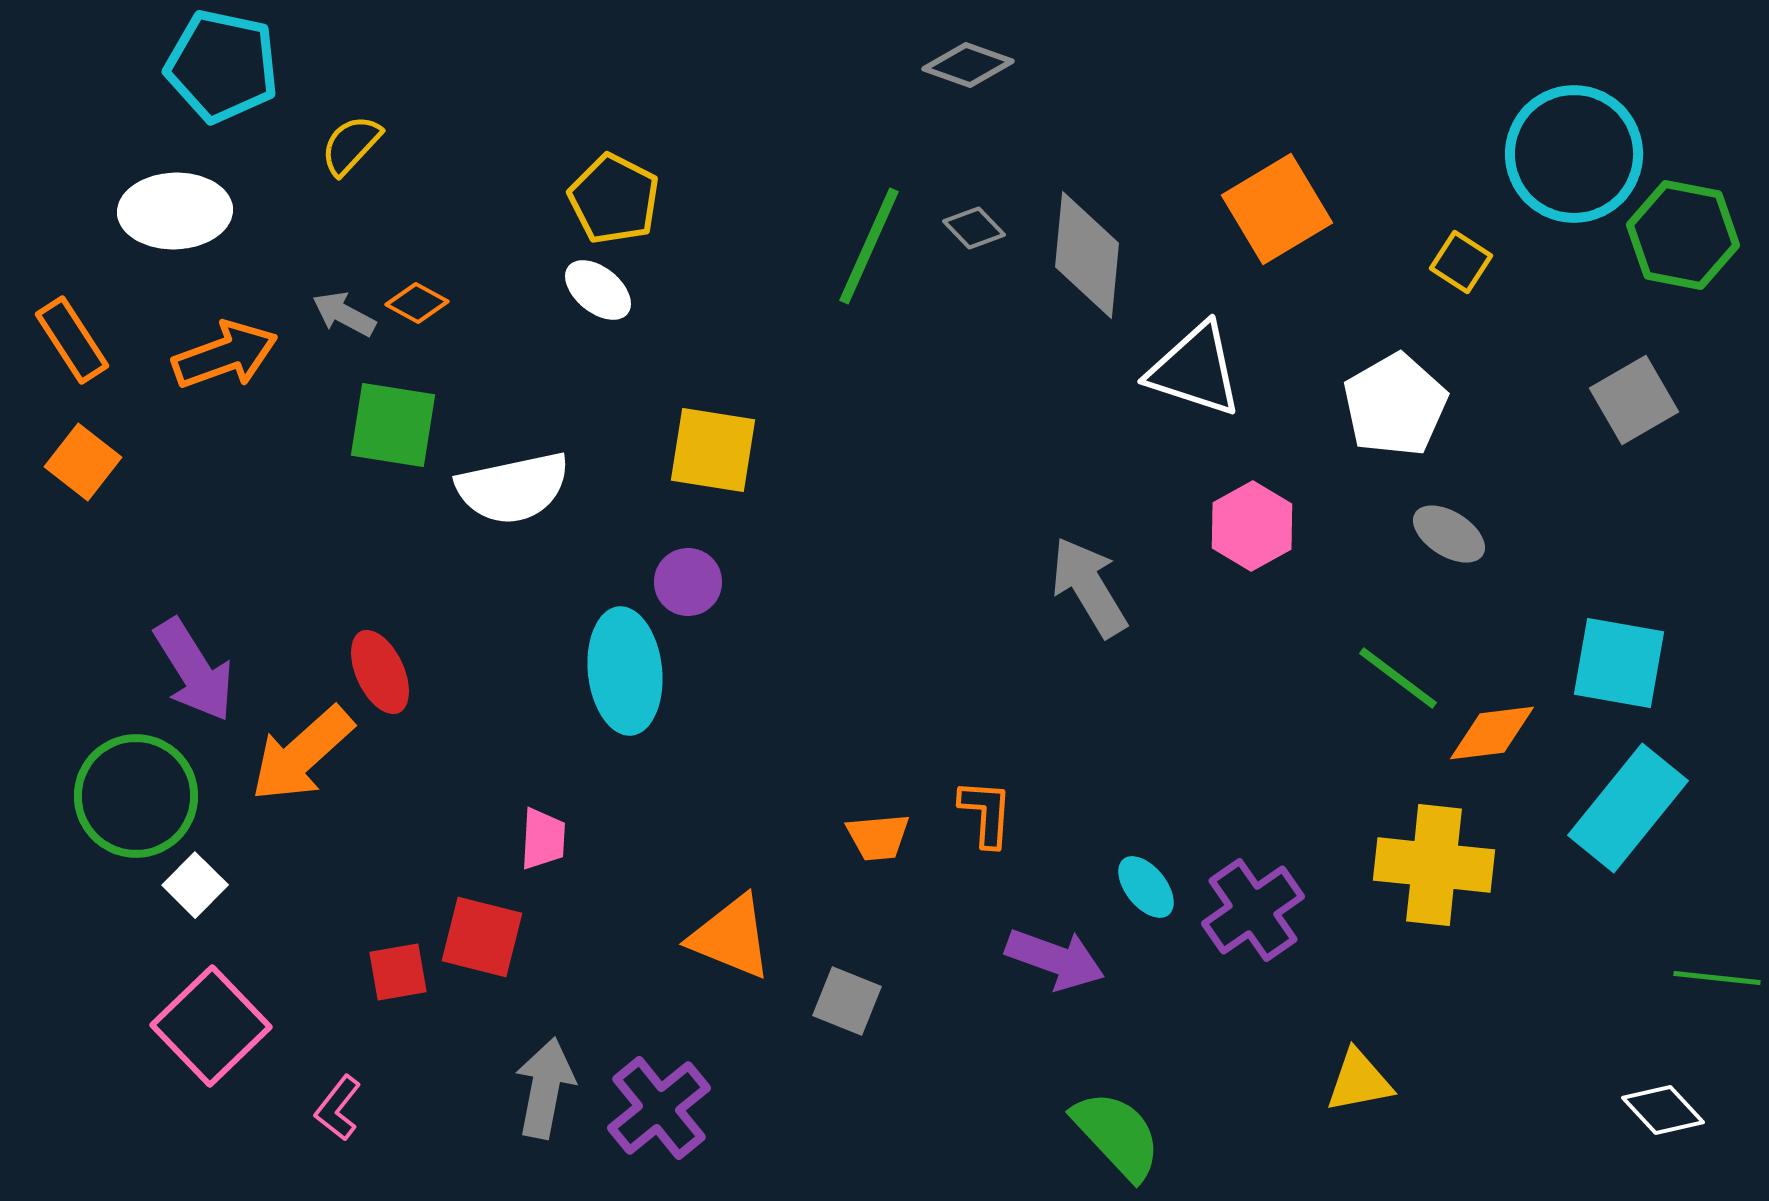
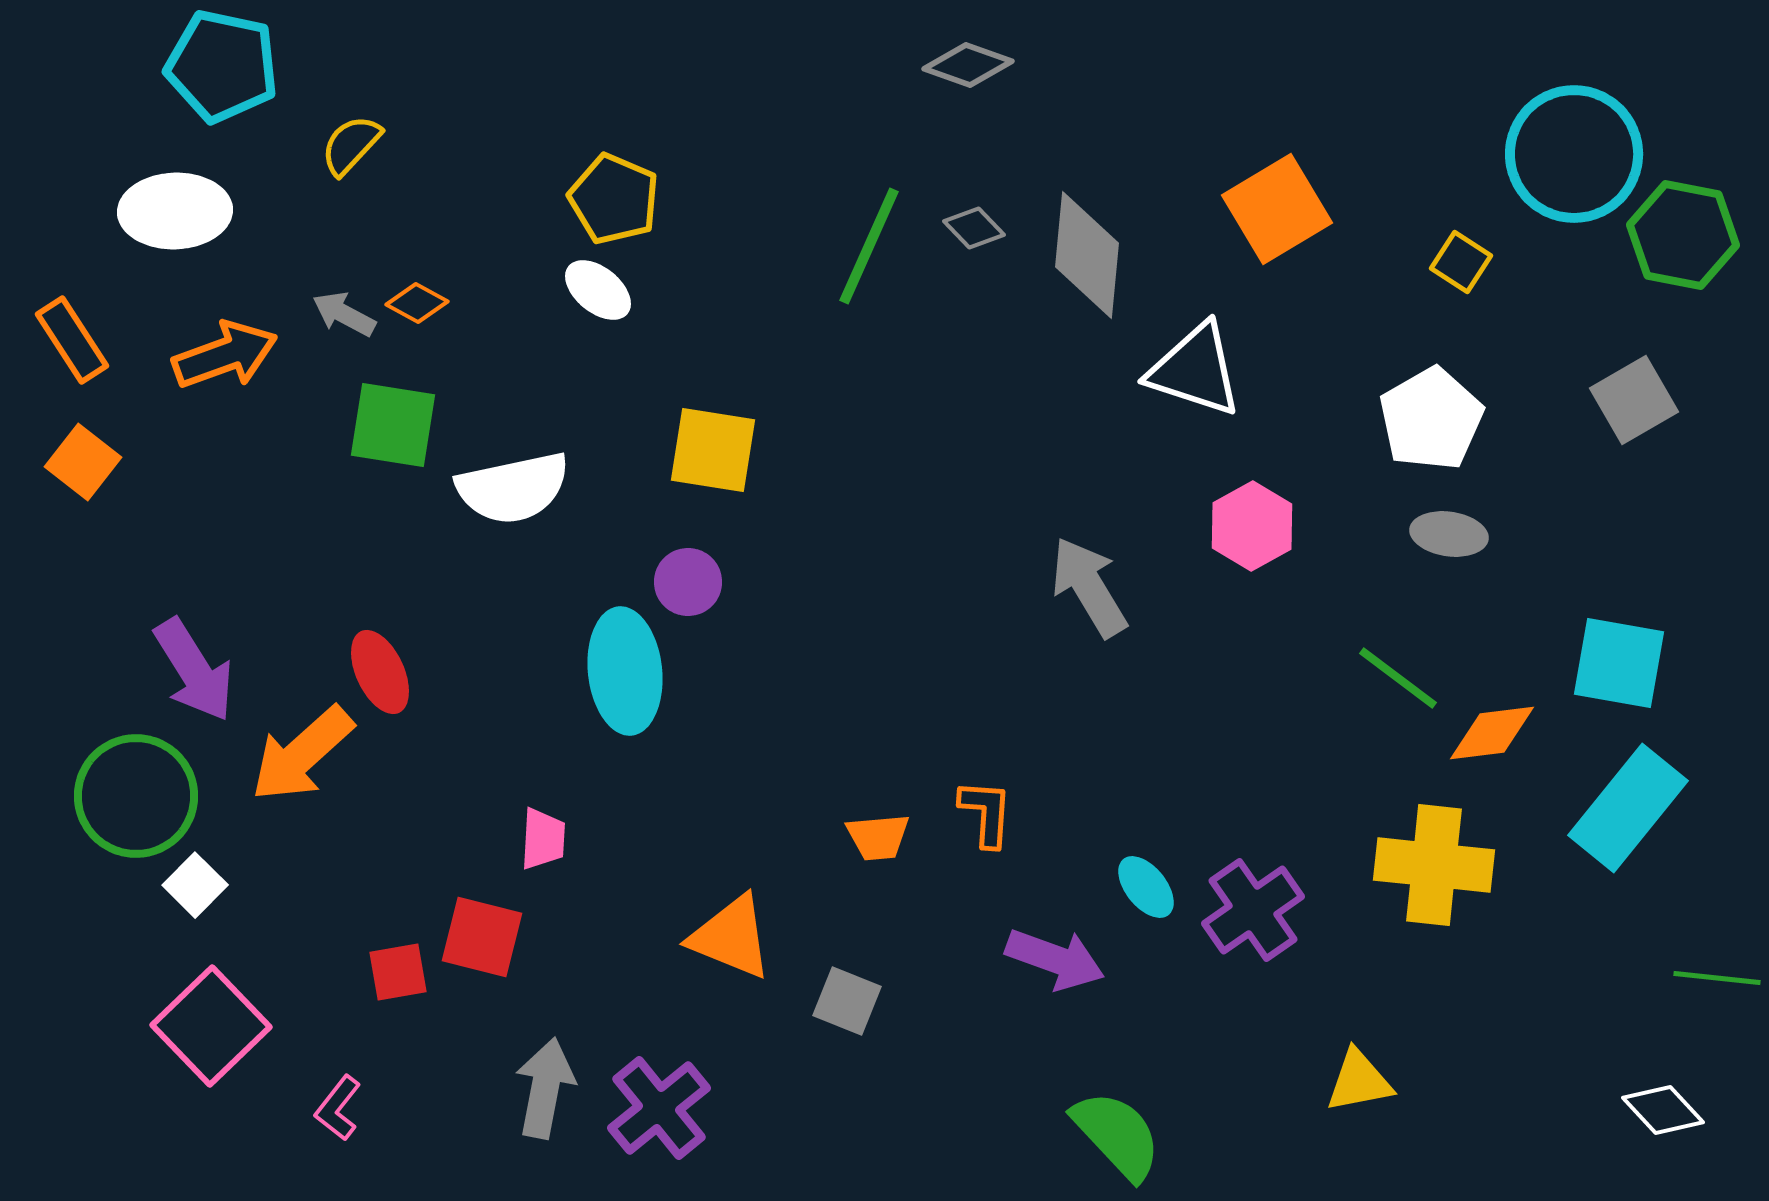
yellow pentagon at (614, 199): rotated 4 degrees counterclockwise
white pentagon at (1395, 405): moved 36 px right, 14 px down
gray ellipse at (1449, 534): rotated 24 degrees counterclockwise
